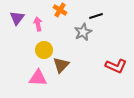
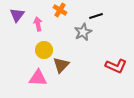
purple triangle: moved 3 px up
